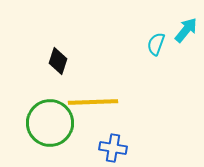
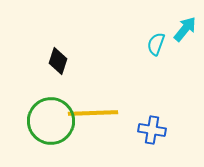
cyan arrow: moved 1 px left, 1 px up
yellow line: moved 11 px down
green circle: moved 1 px right, 2 px up
blue cross: moved 39 px right, 18 px up
